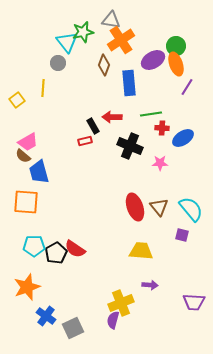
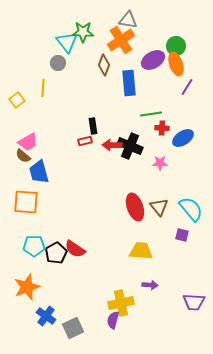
gray triangle: moved 17 px right
green star: rotated 15 degrees clockwise
red arrow: moved 28 px down
black rectangle: rotated 21 degrees clockwise
yellow cross: rotated 10 degrees clockwise
